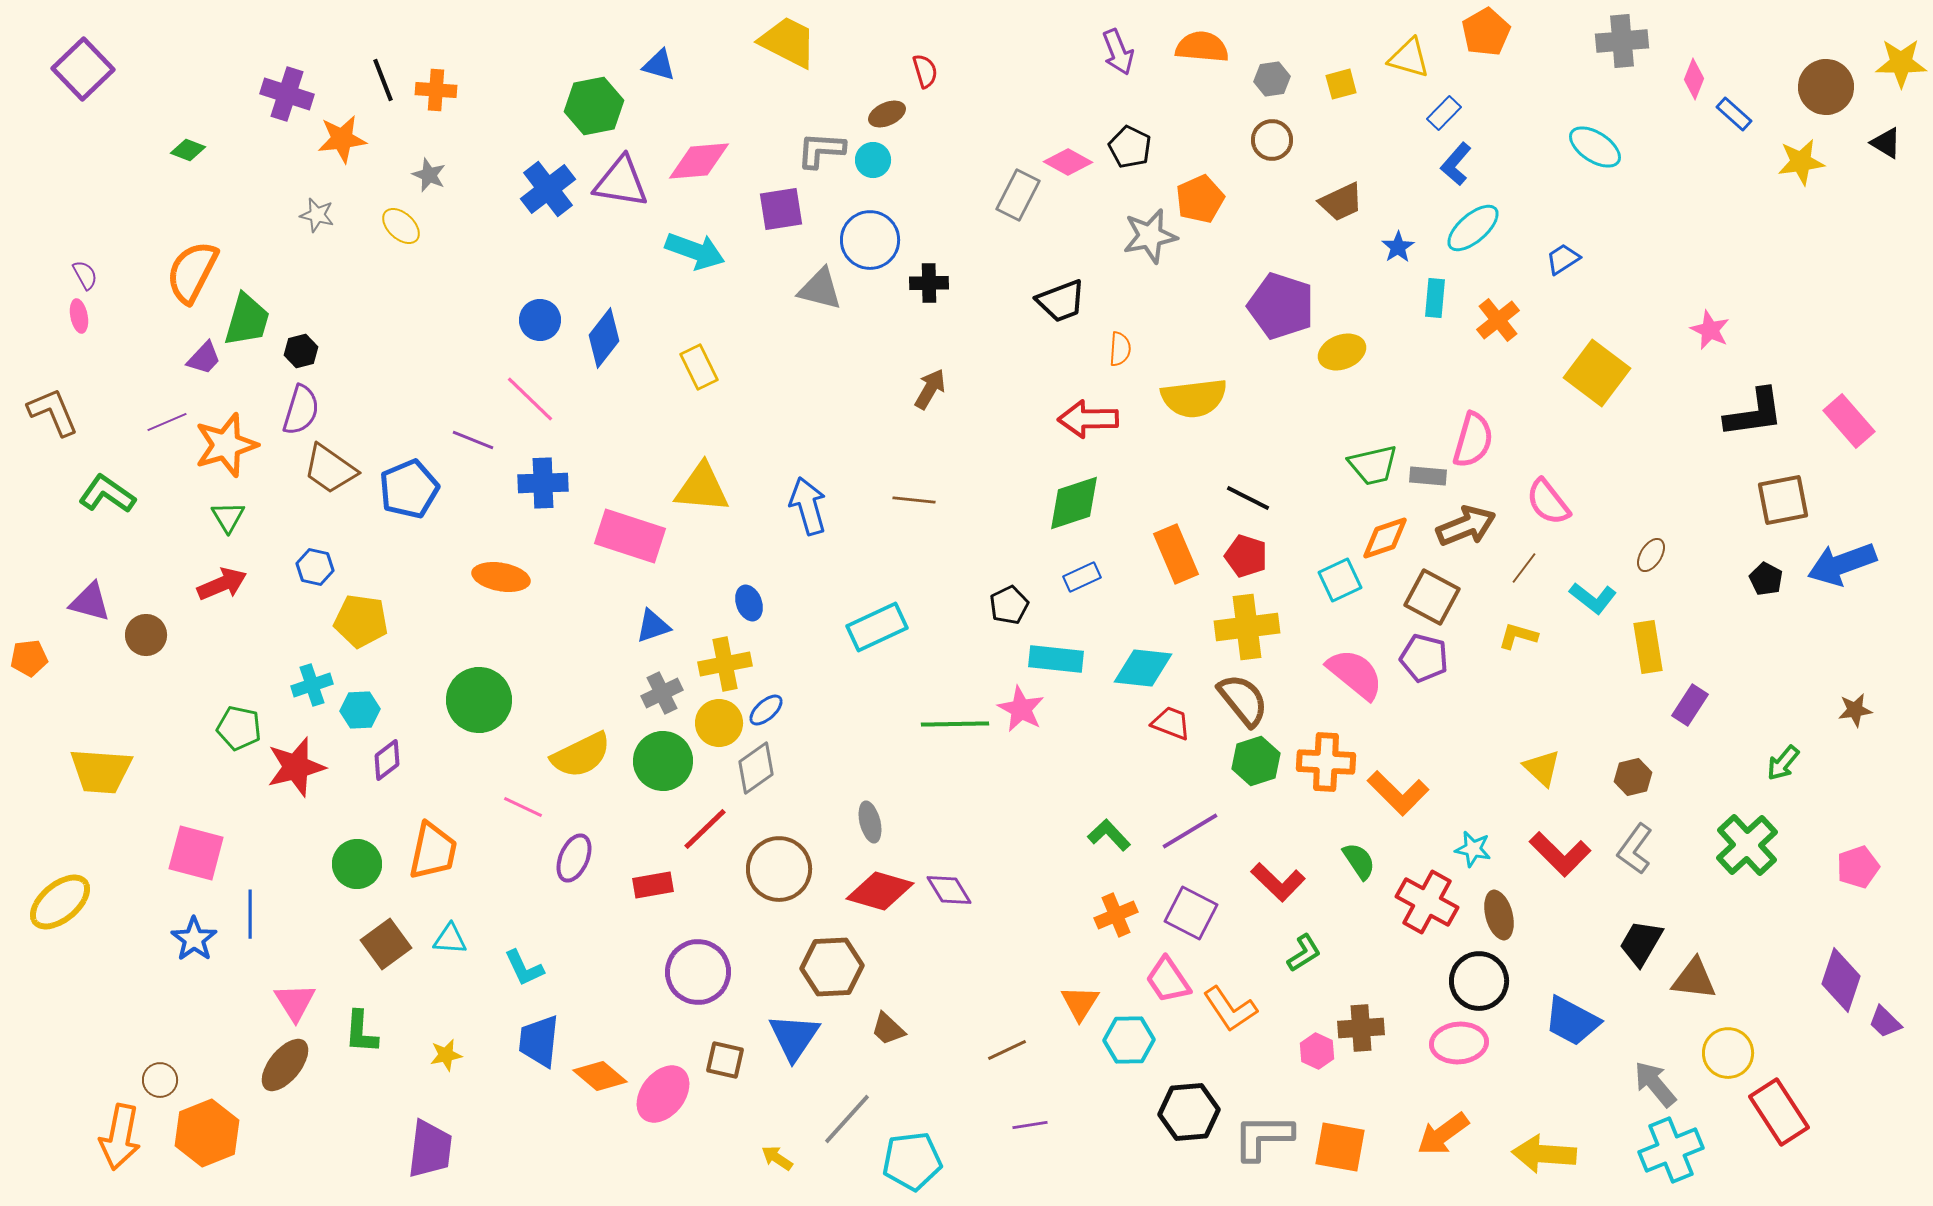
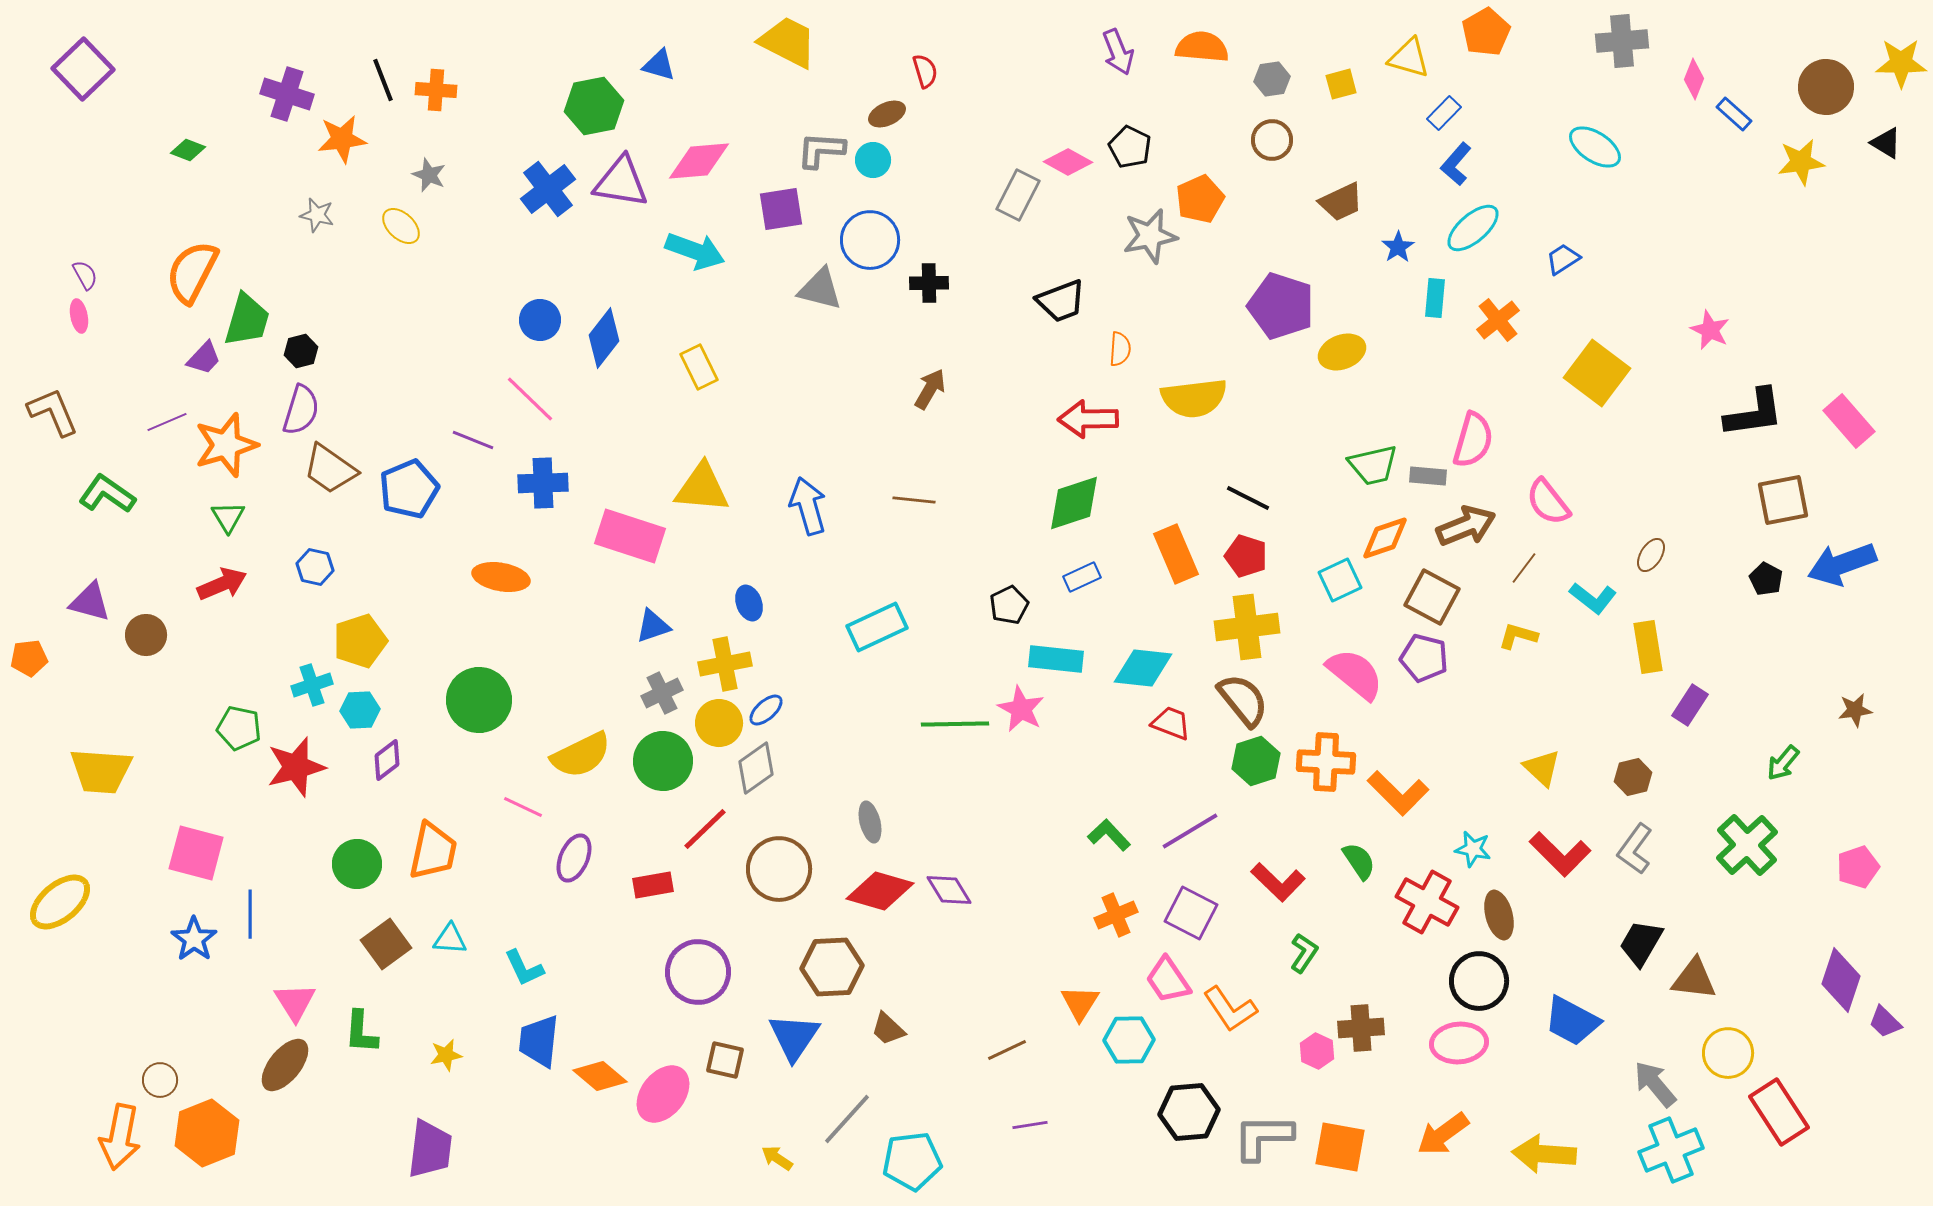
yellow pentagon at (361, 621): moved 1 px left, 20 px down; rotated 26 degrees counterclockwise
green L-shape at (1304, 953): rotated 24 degrees counterclockwise
